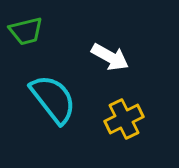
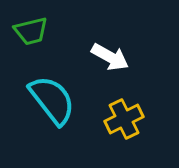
green trapezoid: moved 5 px right
cyan semicircle: moved 1 px left, 1 px down
